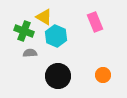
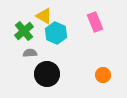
yellow triangle: moved 1 px up
green cross: rotated 30 degrees clockwise
cyan hexagon: moved 3 px up
black circle: moved 11 px left, 2 px up
